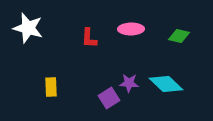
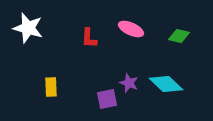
pink ellipse: rotated 25 degrees clockwise
purple star: rotated 18 degrees clockwise
purple square: moved 2 px left, 1 px down; rotated 20 degrees clockwise
